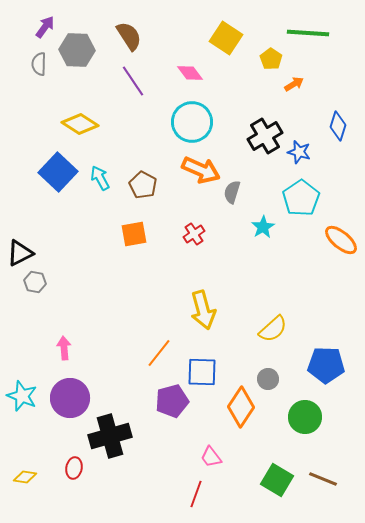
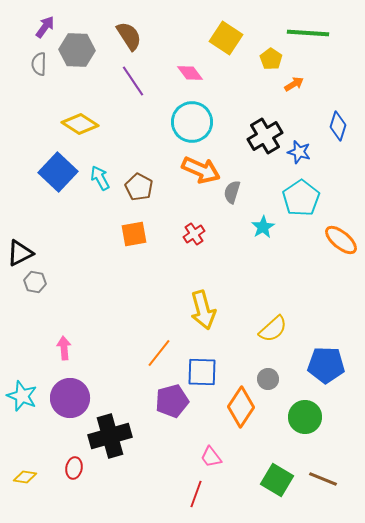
brown pentagon at (143, 185): moved 4 px left, 2 px down
